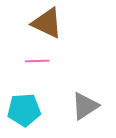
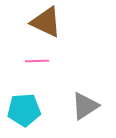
brown triangle: moved 1 px left, 1 px up
